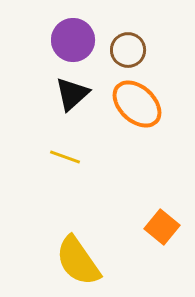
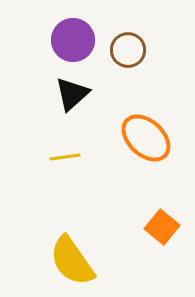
orange ellipse: moved 9 px right, 34 px down
yellow line: rotated 28 degrees counterclockwise
yellow semicircle: moved 6 px left
